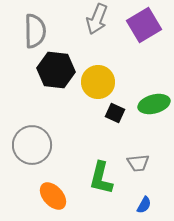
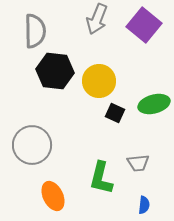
purple square: rotated 20 degrees counterclockwise
black hexagon: moved 1 px left, 1 px down
yellow circle: moved 1 px right, 1 px up
orange ellipse: rotated 16 degrees clockwise
blue semicircle: rotated 24 degrees counterclockwise
